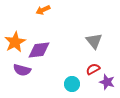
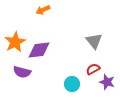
purple semicircle: moved 2 px down
